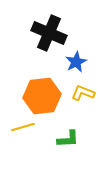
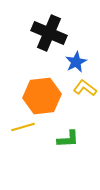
yellow L-shape: moved 2 px right, 5 px up; rotated 15 degrees clockwise
